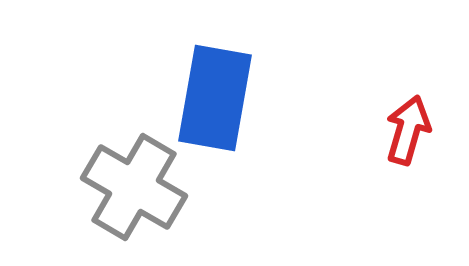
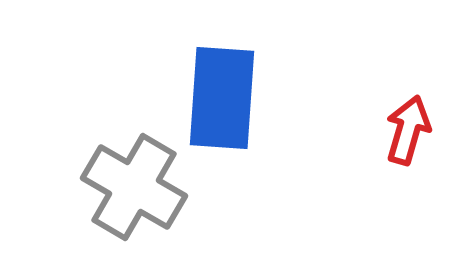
blue rectangle: moved 7 px right; rotated 6 degrees counterclockwise
